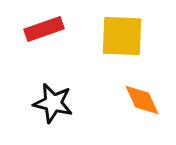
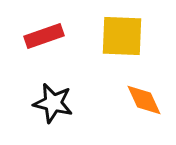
red rectangle: moved 7 px down
orange diamond: moved 2 px right
